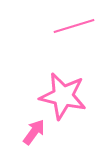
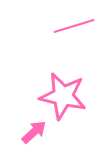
pink arrow: rotated 12 degrees clockwise
